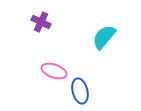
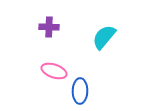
purple cross: moved 8 px right, 5 px down; rotated 24 degrees counterclockwise
blue ellipse: rotated 15 degrees clockwise
